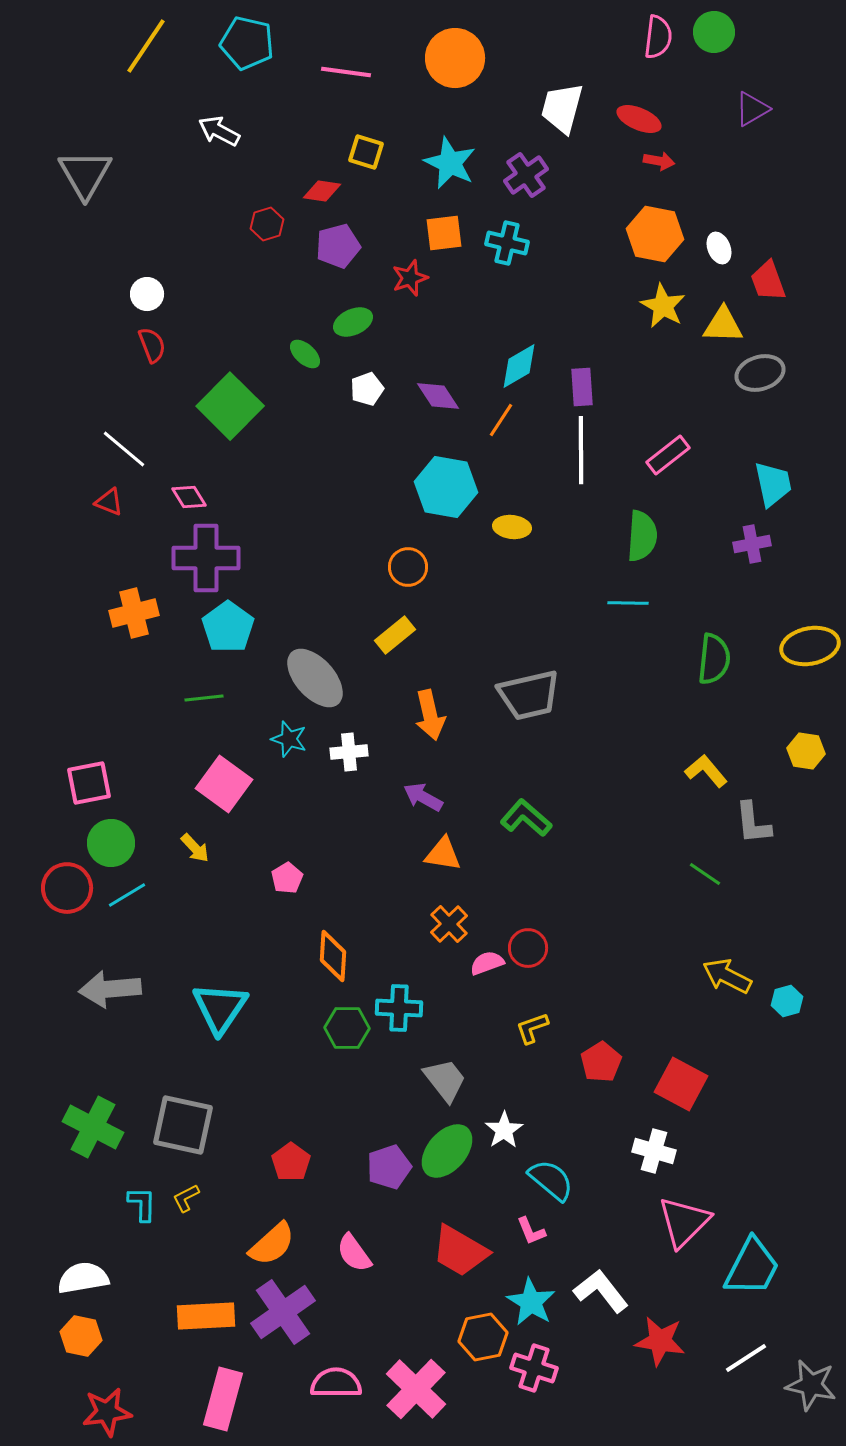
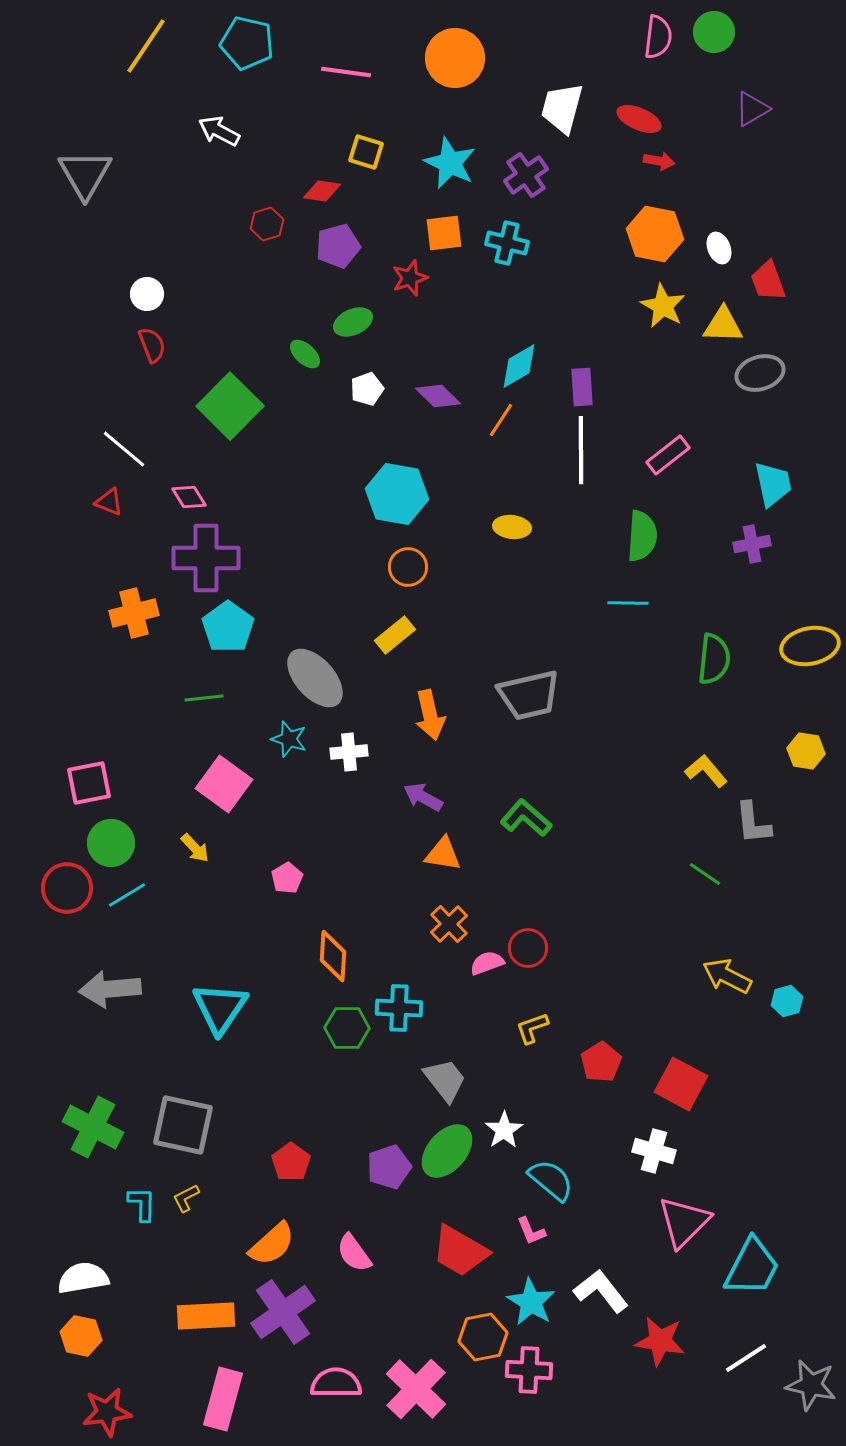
purple diamond at (438, 396): rotated 12 degrees counterclockwise
cyan hexagon at (446, 487): moved 49 px left, 7 px down
pink cross at (534, 1368): moved 5 px left, 2 px down; rotated 15 degrees counterclockwise
